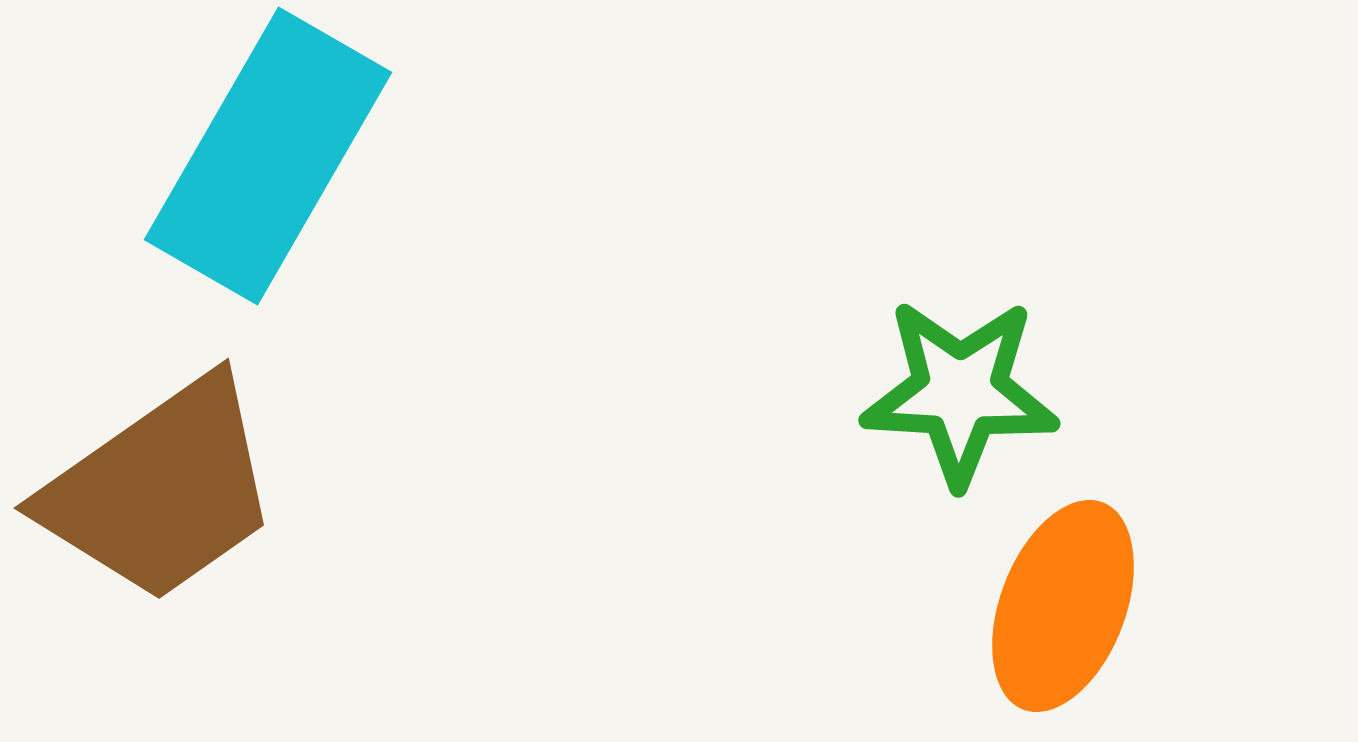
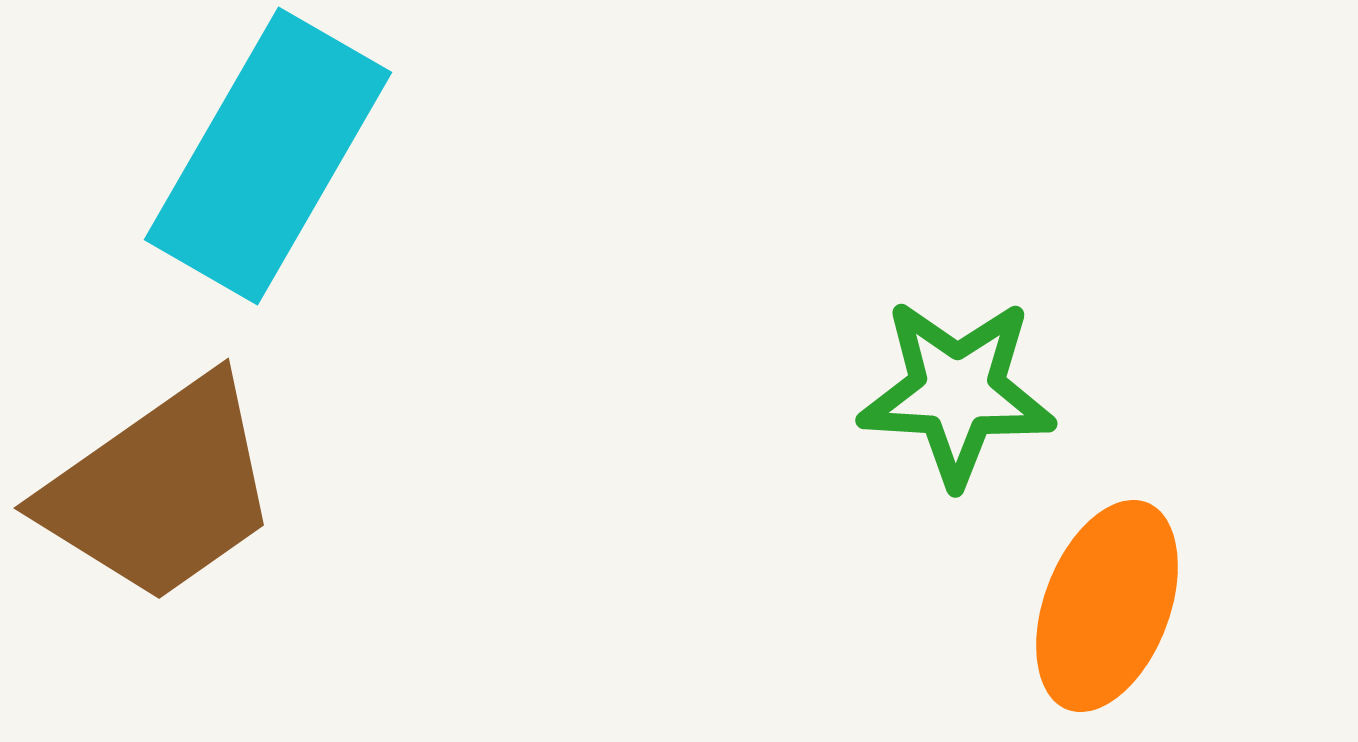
green star: moved 3 px left
orange ellipse: moved 44 px right
